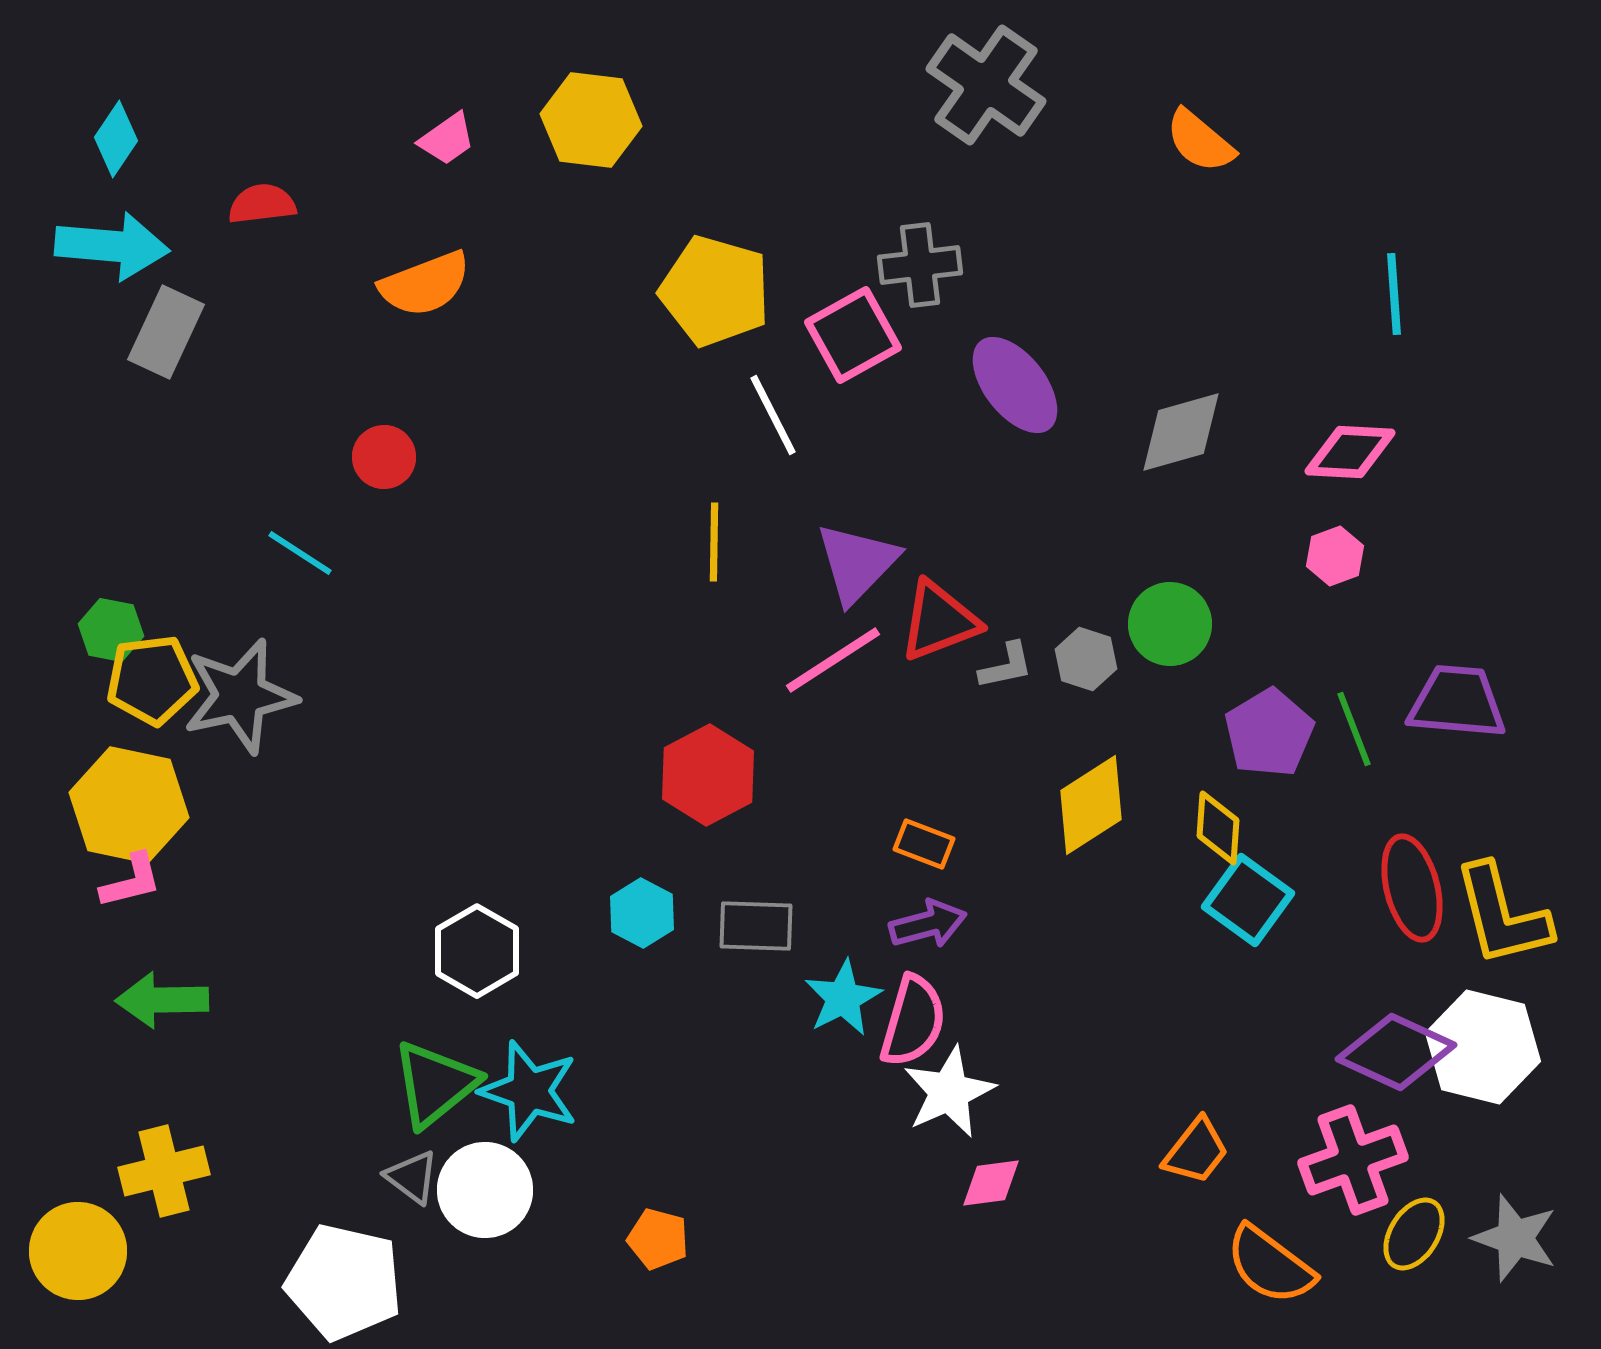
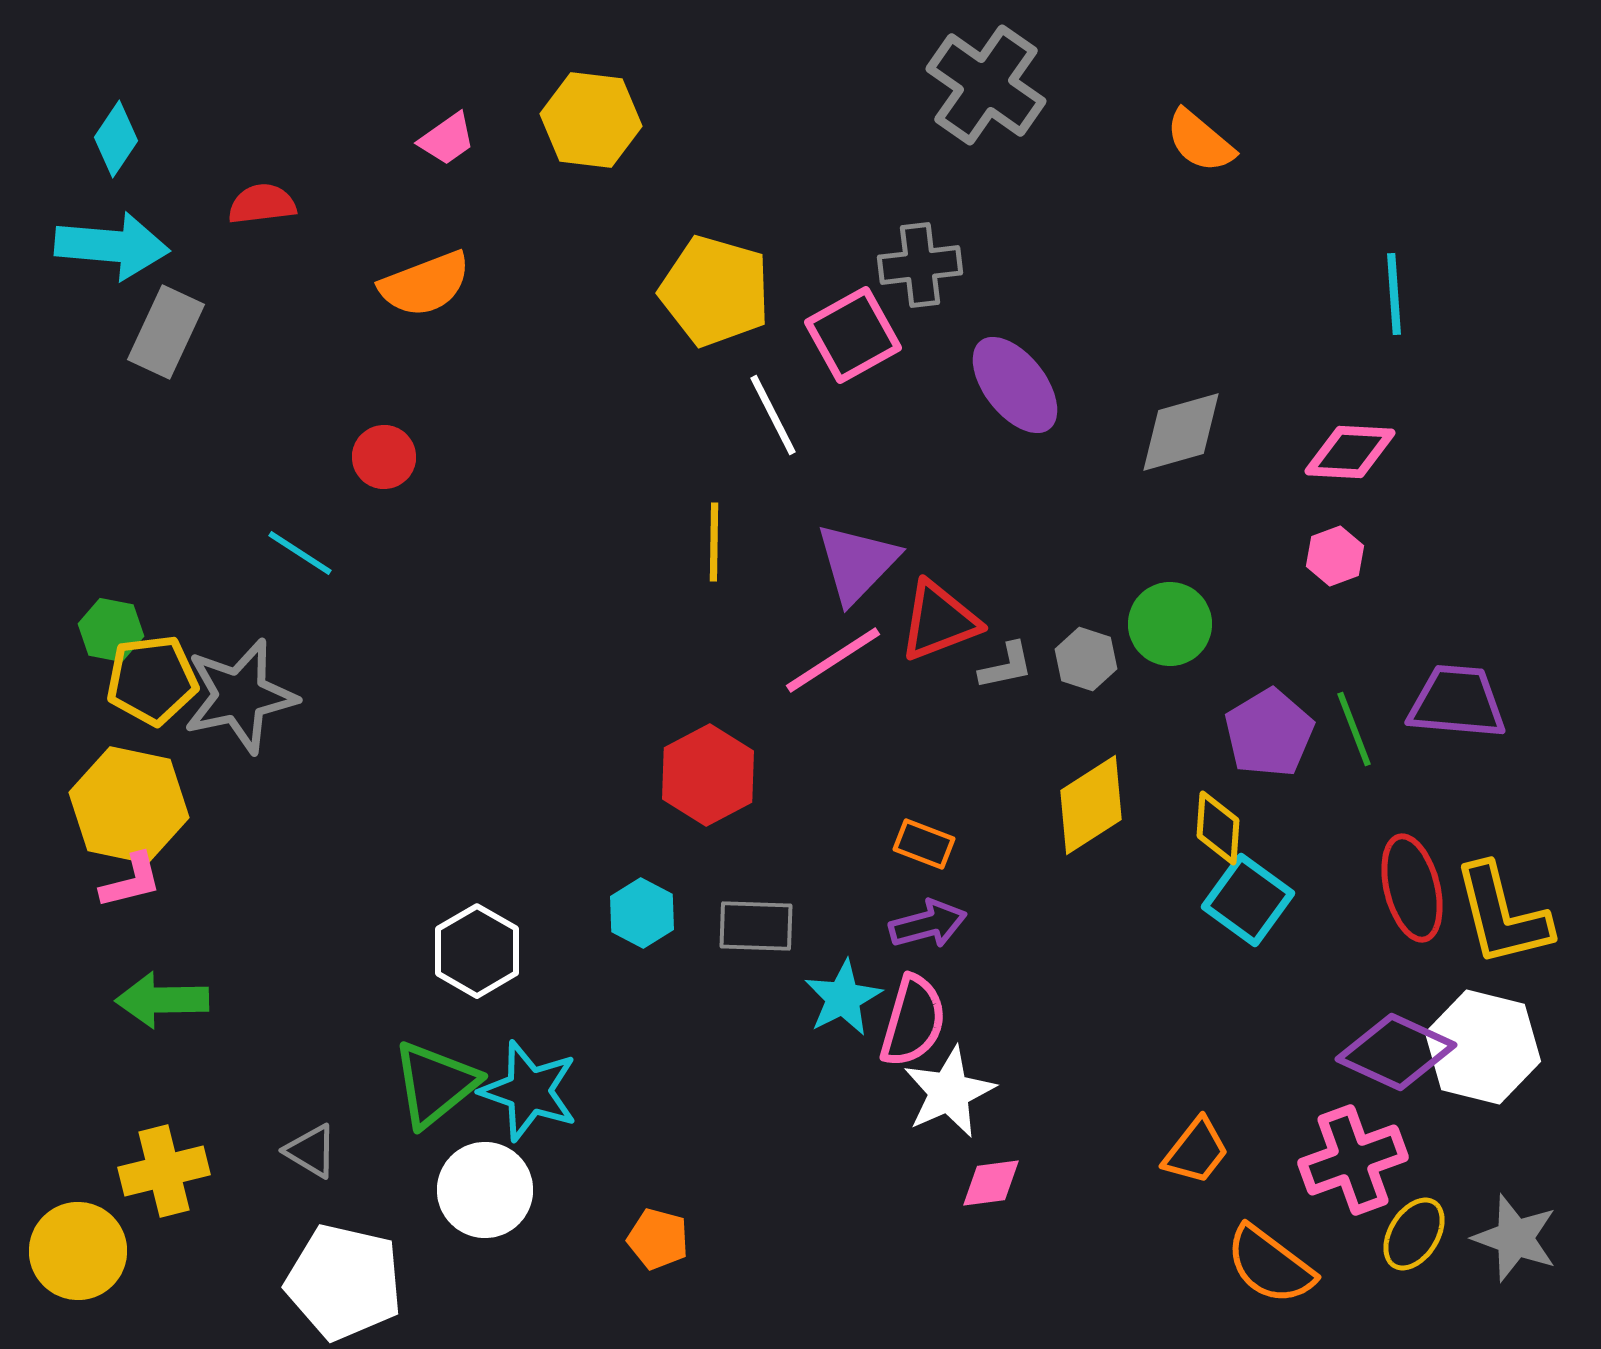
gray triangle at (412, 1177): moved 101 px left, 26 px up; rotated 6 degrees counterclockwise
